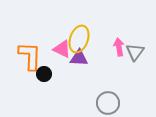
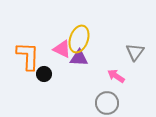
pink arrow: moved 3 px left, 29 px down; rotated 48 degrees counterclockwise
orange L-shape: moved 2 px left
gray circle: moved 1 px left
